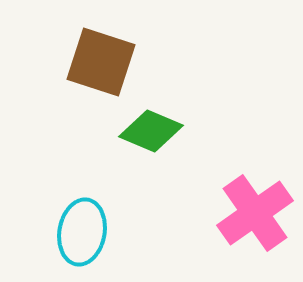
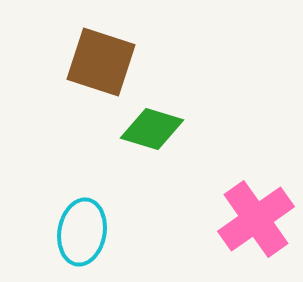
green diamond: moved 1 px right, 2 px up; rotated 6 degrees counterclockwise
pink cross: moved 1 px right, 6 px down
